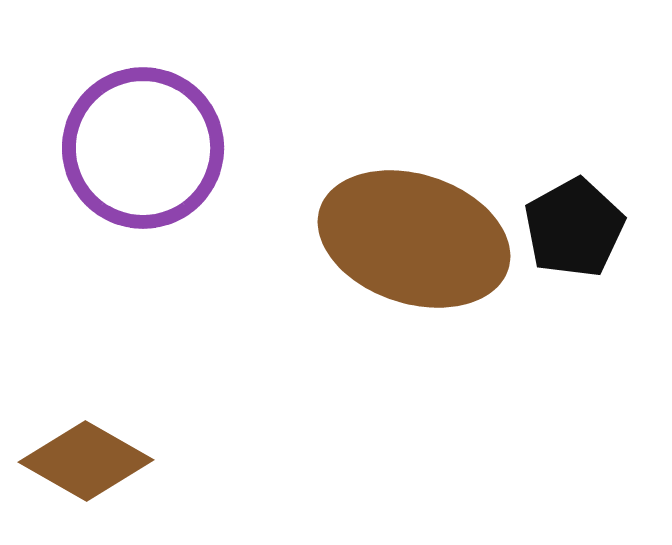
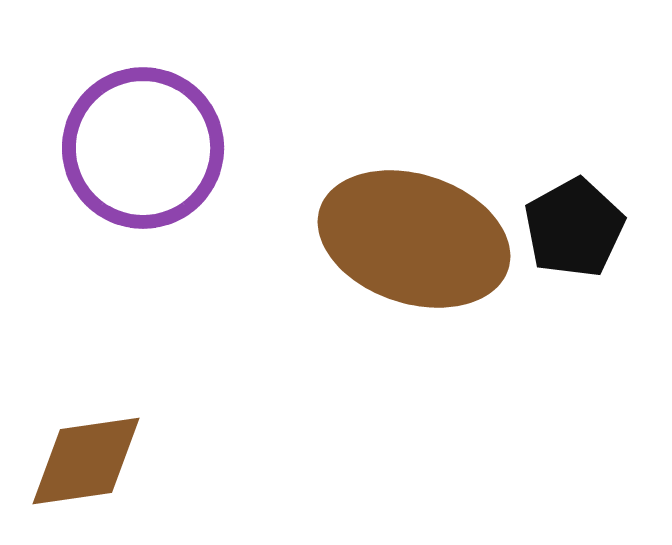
brown diamond: rotated 38 degrees counterclockwise
